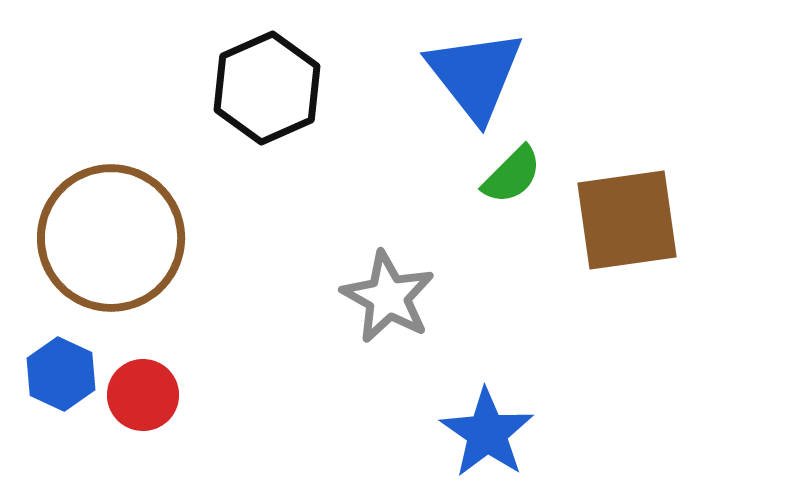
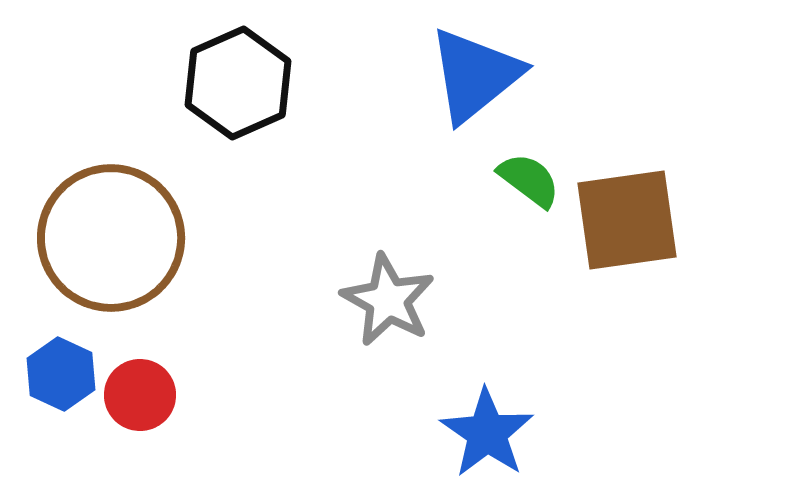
blue triangle: rotated 29 degrees clockwise
black hexagon: moved 29 px left, 5 px up
green semicircle: moved 17 px right, 5 px down; rotated 98 degrees counterclockwise
gray star: moved 3 px down
red circle: moved 3 px left
